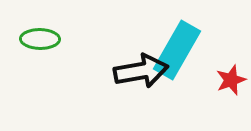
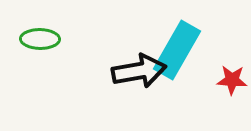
black arrow: moved 2 px left
red star: moved 1 px right; rotated 24 degrees clockwise
